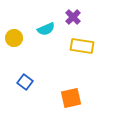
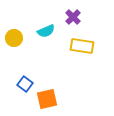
cyan semicircle: moved 2 px down
blue square: moved 2 px down
orange square: moved 24 px left, 1 px down
